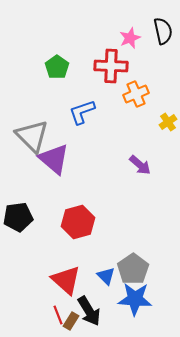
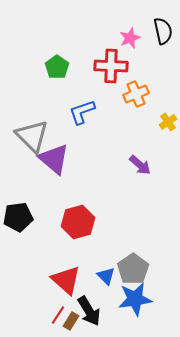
blue star: rotated 12 degrees counterclockwise
red line: rotated 54 degrees clockwise
